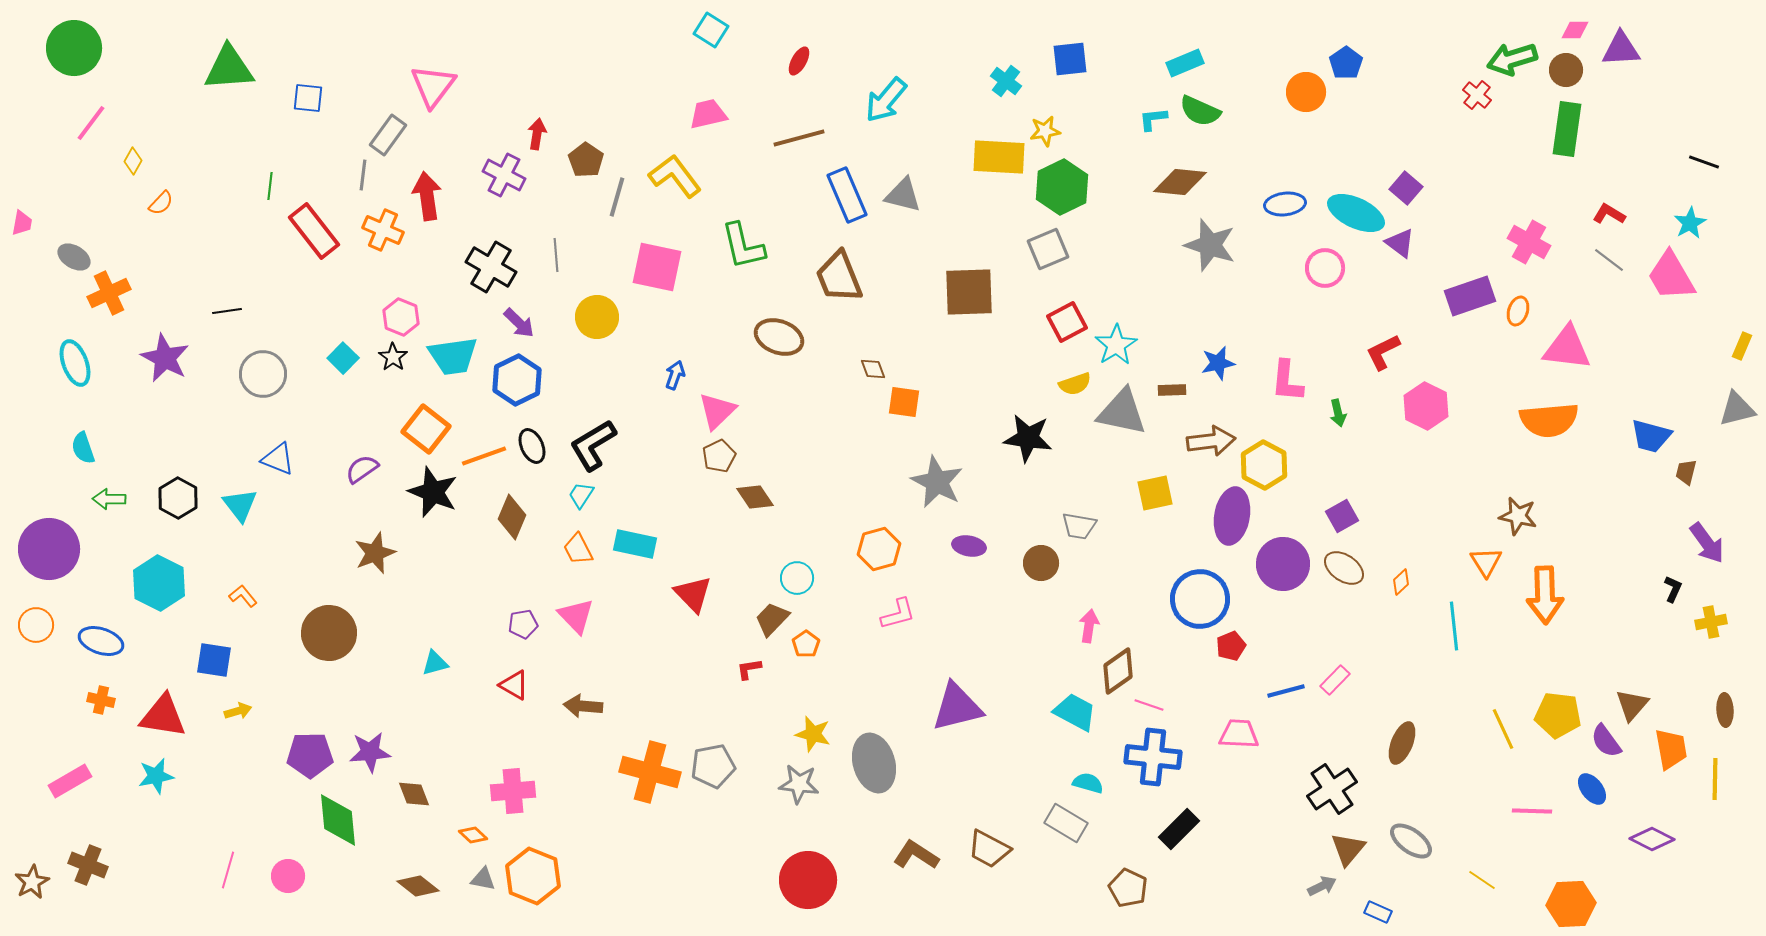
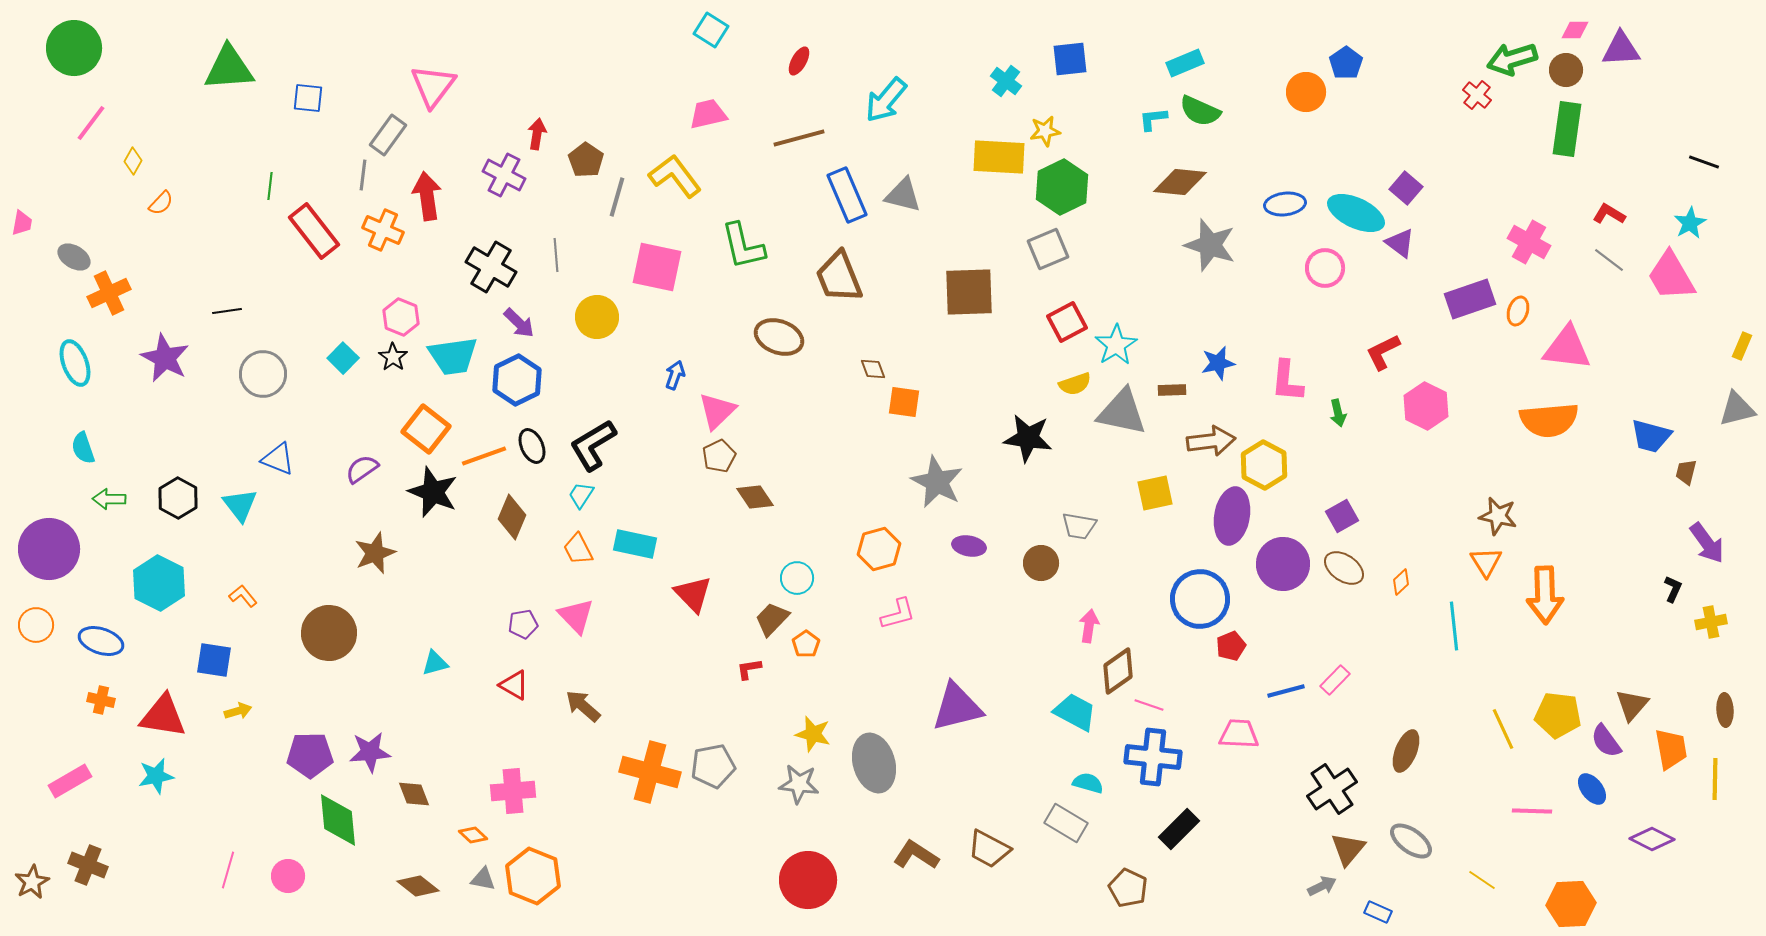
purple rectangle at (1470, 296): moved 3 px down
brown star at (1518, 516): moved 20 px left
brown arrow at (583, 706): rotated 36 degrees clockwise
brown ellipse at (1402, 743): moved 4 px right, 8 px down
